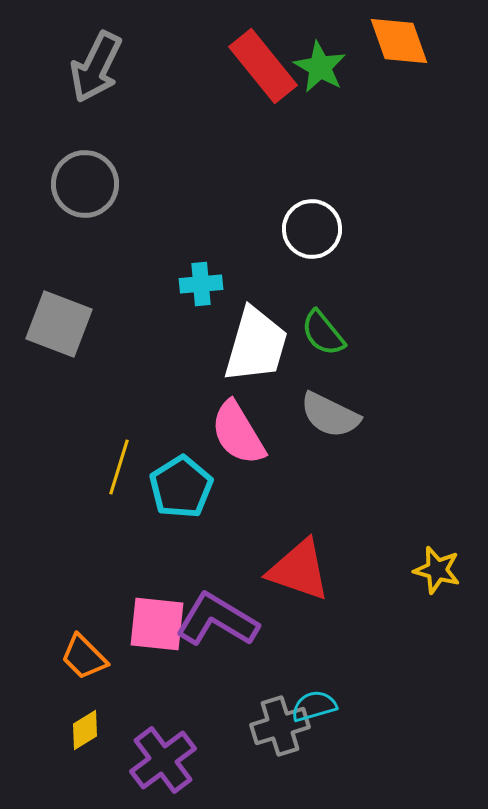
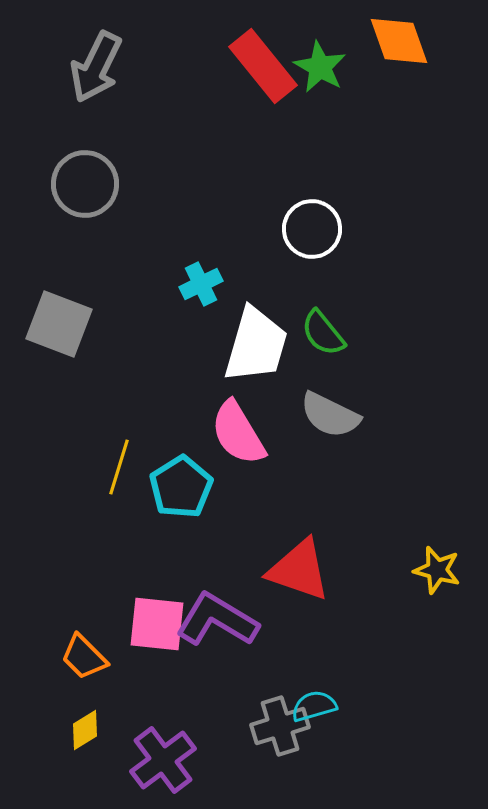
cyan cross: rotated 21 degrees counterclockwise
